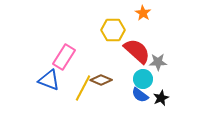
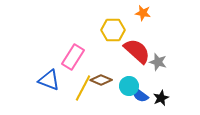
orange star: rotated 21 degrees counterclockwise
pink rectangle: moved 9 px right
gray star: rotated 18 degrees clockwise
cyan circle: moved 14 px left, 7 px down
